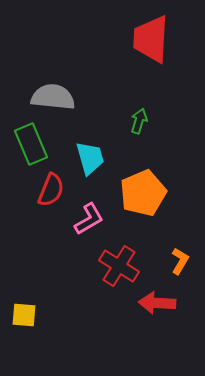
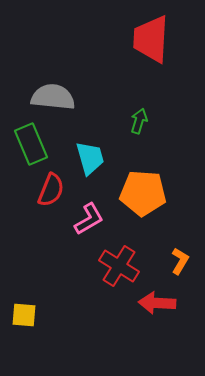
orange pentagon: rotated 27 degrees clockwise
